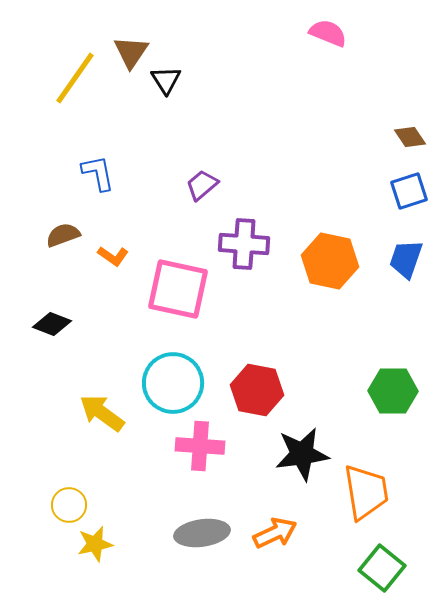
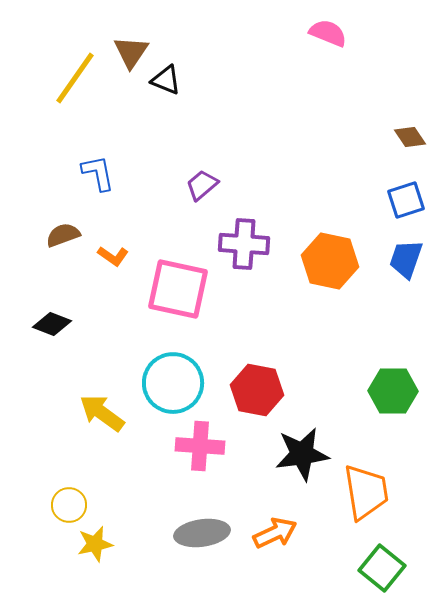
black triangle: rotated 36 degrees counterclockwise
blue square: moved 3 px left, 9 px down
